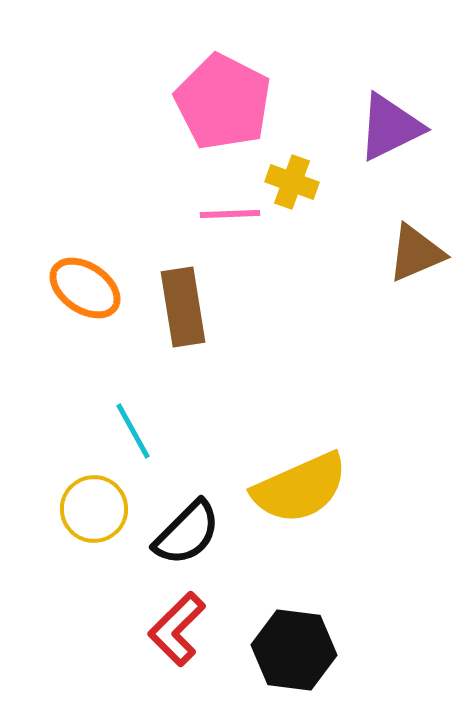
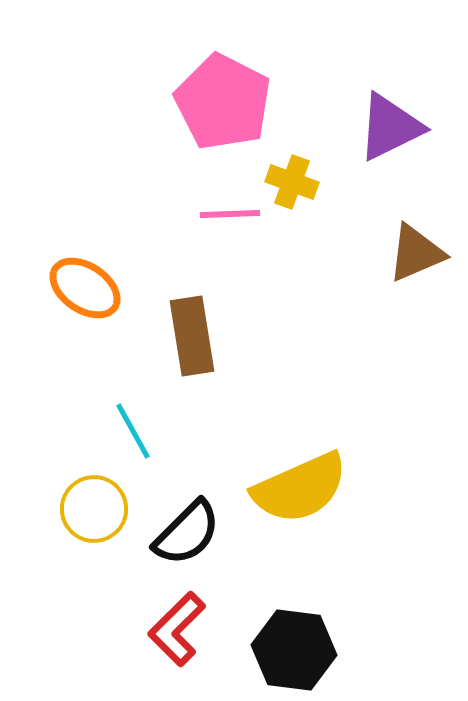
brown rectangle: moved 9 px right, 29 px down
